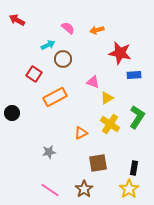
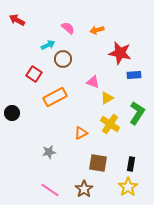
green L-shape: moved 4 px up
brown square: rotated 18 degrees clockwise
black rectangle: moved 3 px left, 4 px up
yellow star: moved 1 px left, 2 px up
